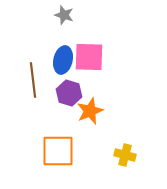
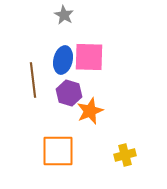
gray star: rotated 12 degrees clockwise
yellow cross: rotated 30 degrees counterclockwise
